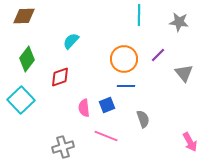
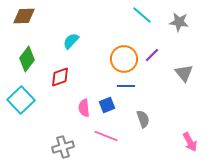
cyan line: moved 3 px right; rotated 50 degrees counterclockwise
purple line: moved 6 px left
